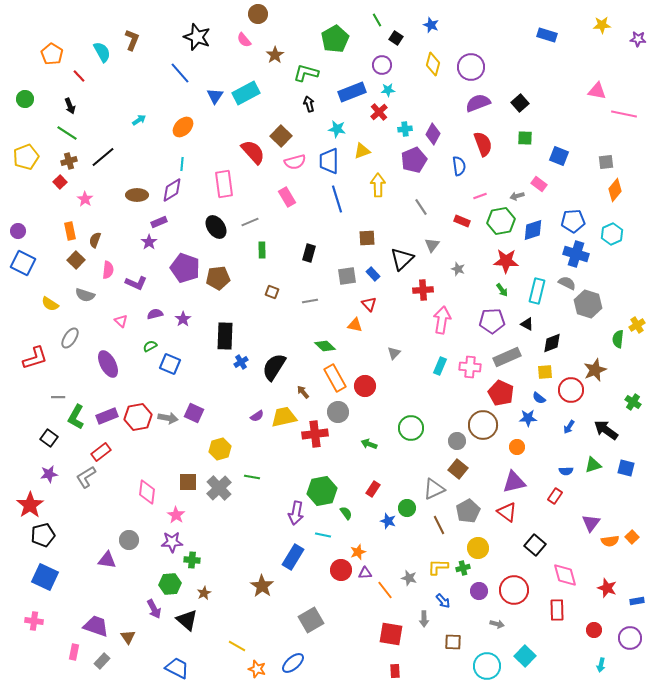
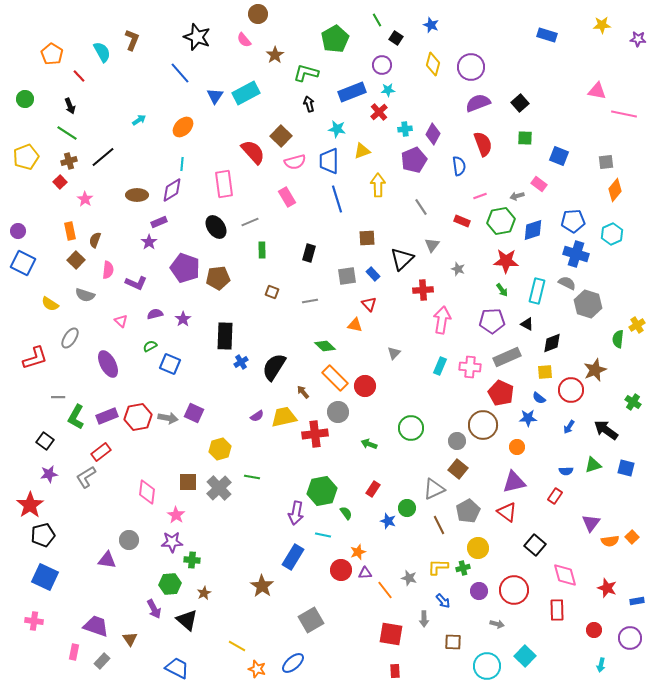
orange rectangle at (335, 378): rotated 16 degrees counterclockwise
black square at (49, 438): moved 4 px left, 3 px down
brown triangle at (128, 637): moved 2 px right, 2 px down
